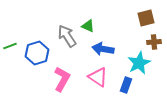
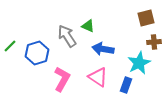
green line: rotated 24 degrees counterclockwise
